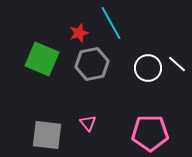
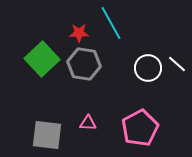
red star: rotated 18 degrees clockwise
green square: rotated 24 degrees clockwise
gray hexagon: moved 8 px left; rotated 20 degrees clockwise
pink triangle: rotated 48 degrees counterclockwise
pink pentagon: moved 10 px left, 5 px up; rotated 27 degrees counterclockwise
